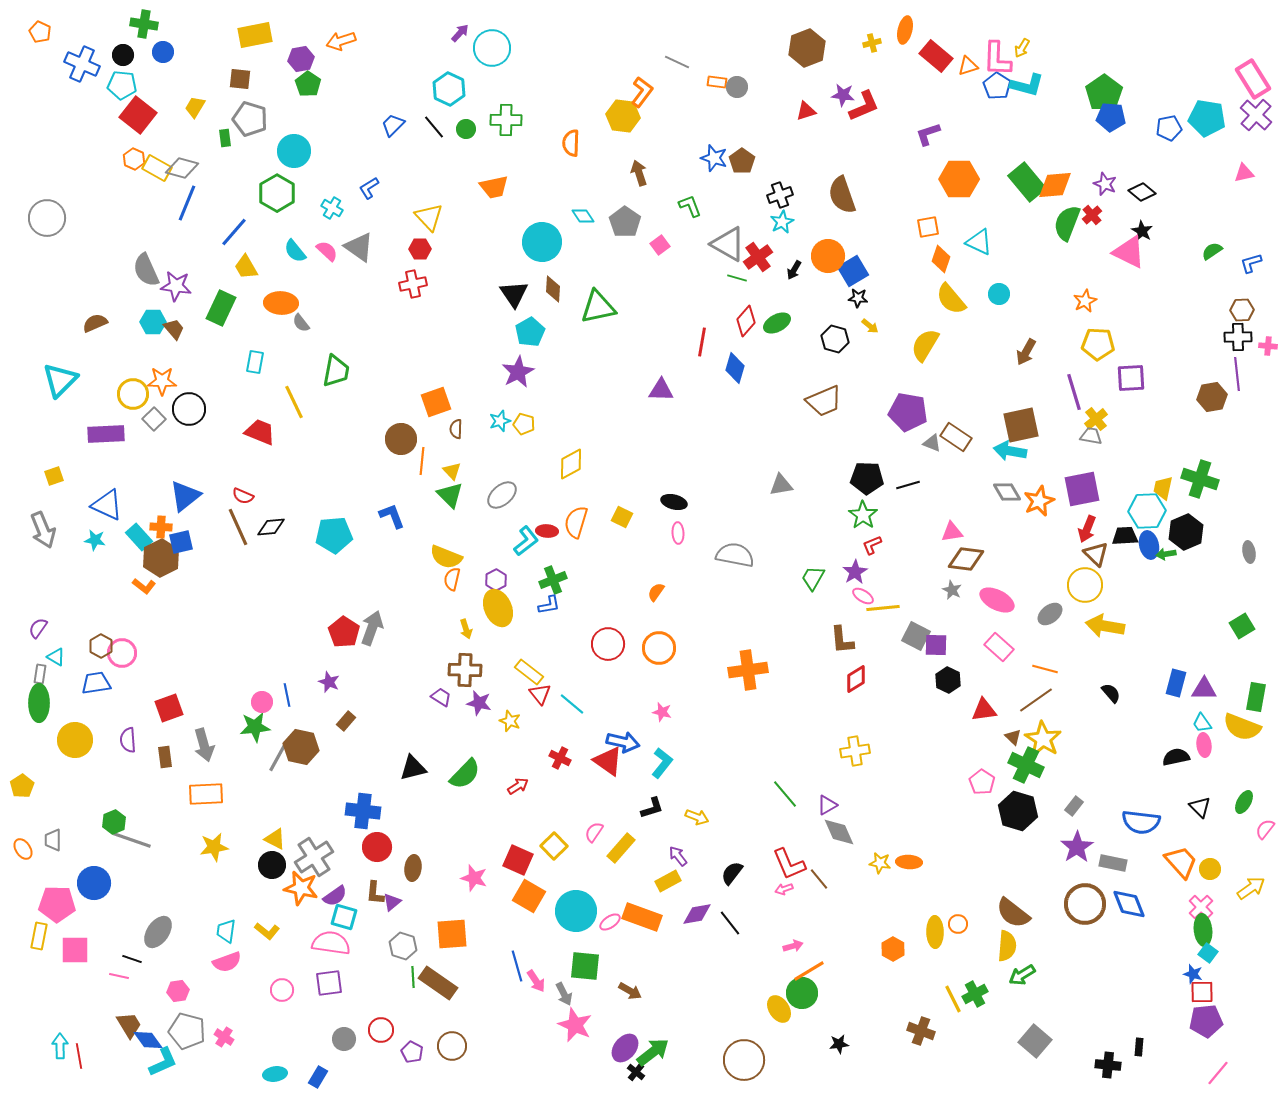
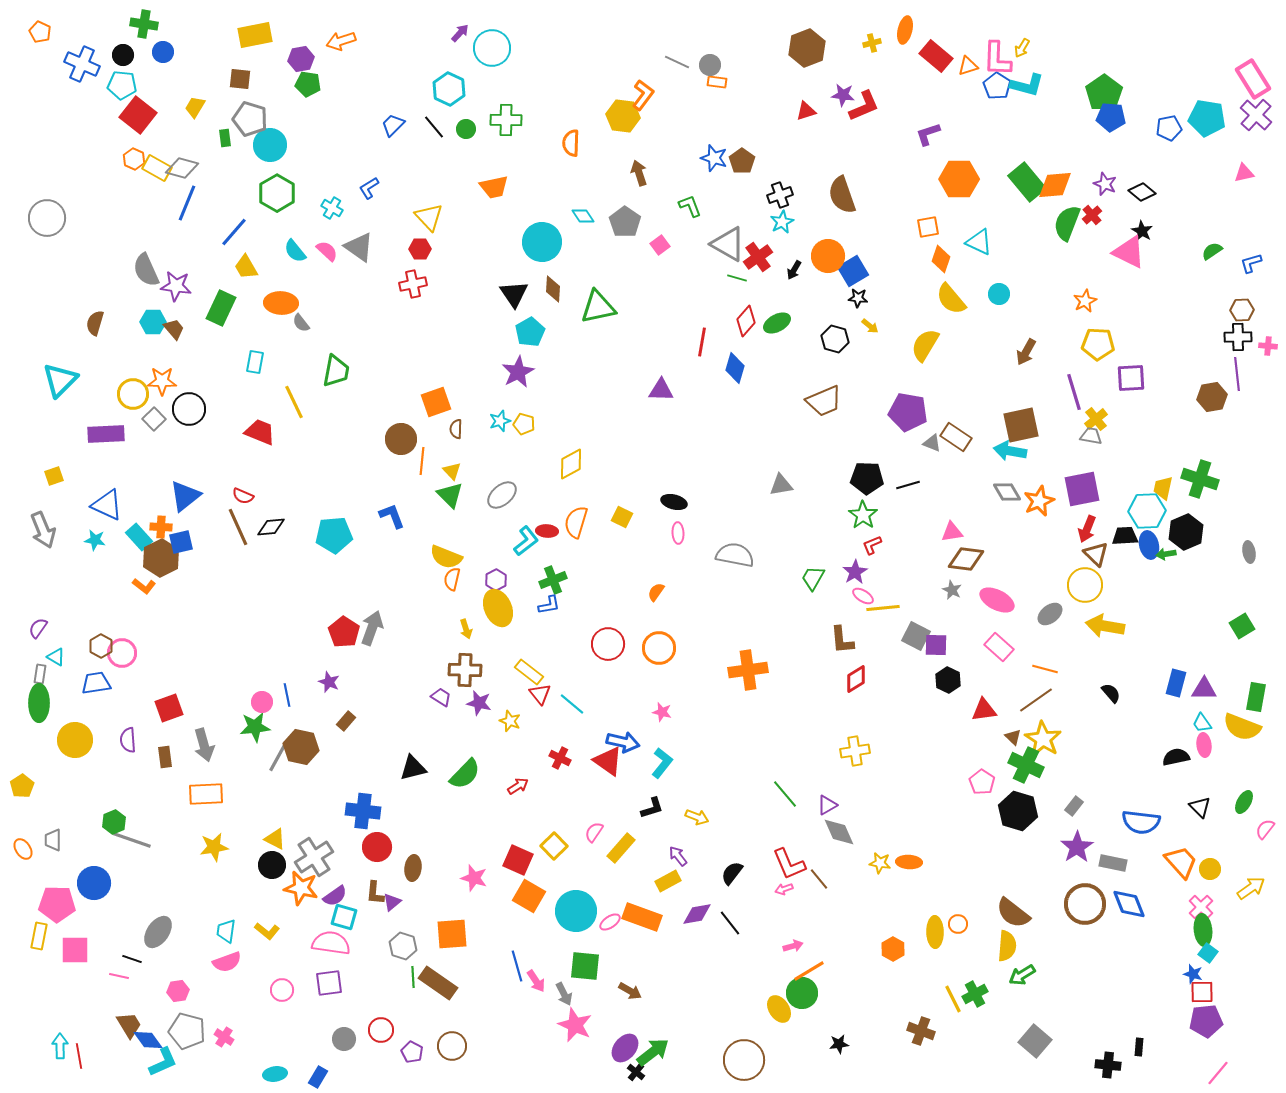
green pentagon at (308, 84): rotated 25 degrees counterclockwise
gray circle at (737, 87): moved 27 px left, 22 px up
orange L-shape at (642, 92): moved 1 px right, 3 px down
cyan circle at (294, 151): moved 24 px left, 6 px up
brown semicircle at (95, 323): rotated 50 degrees counterclockwise
